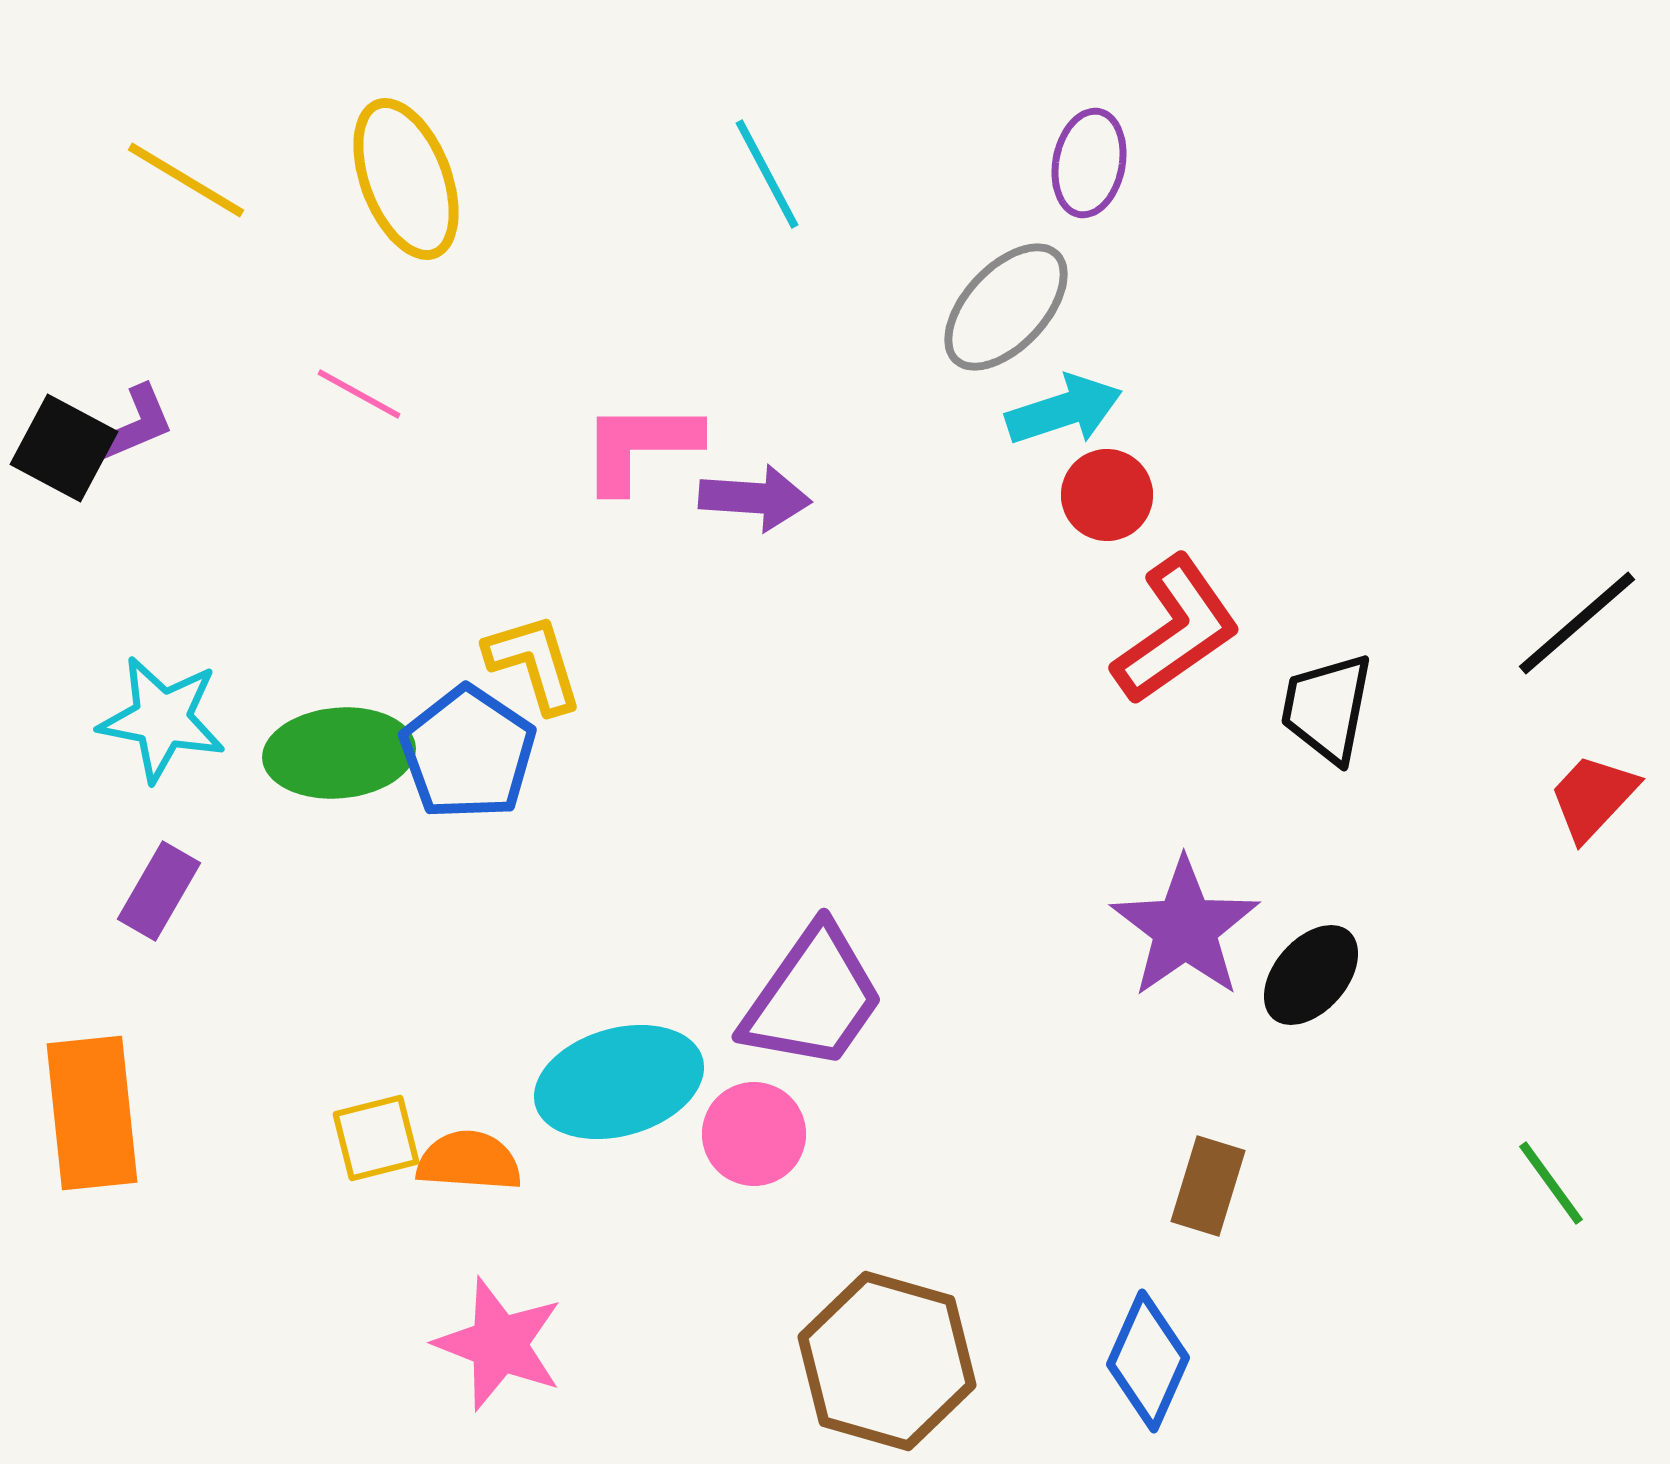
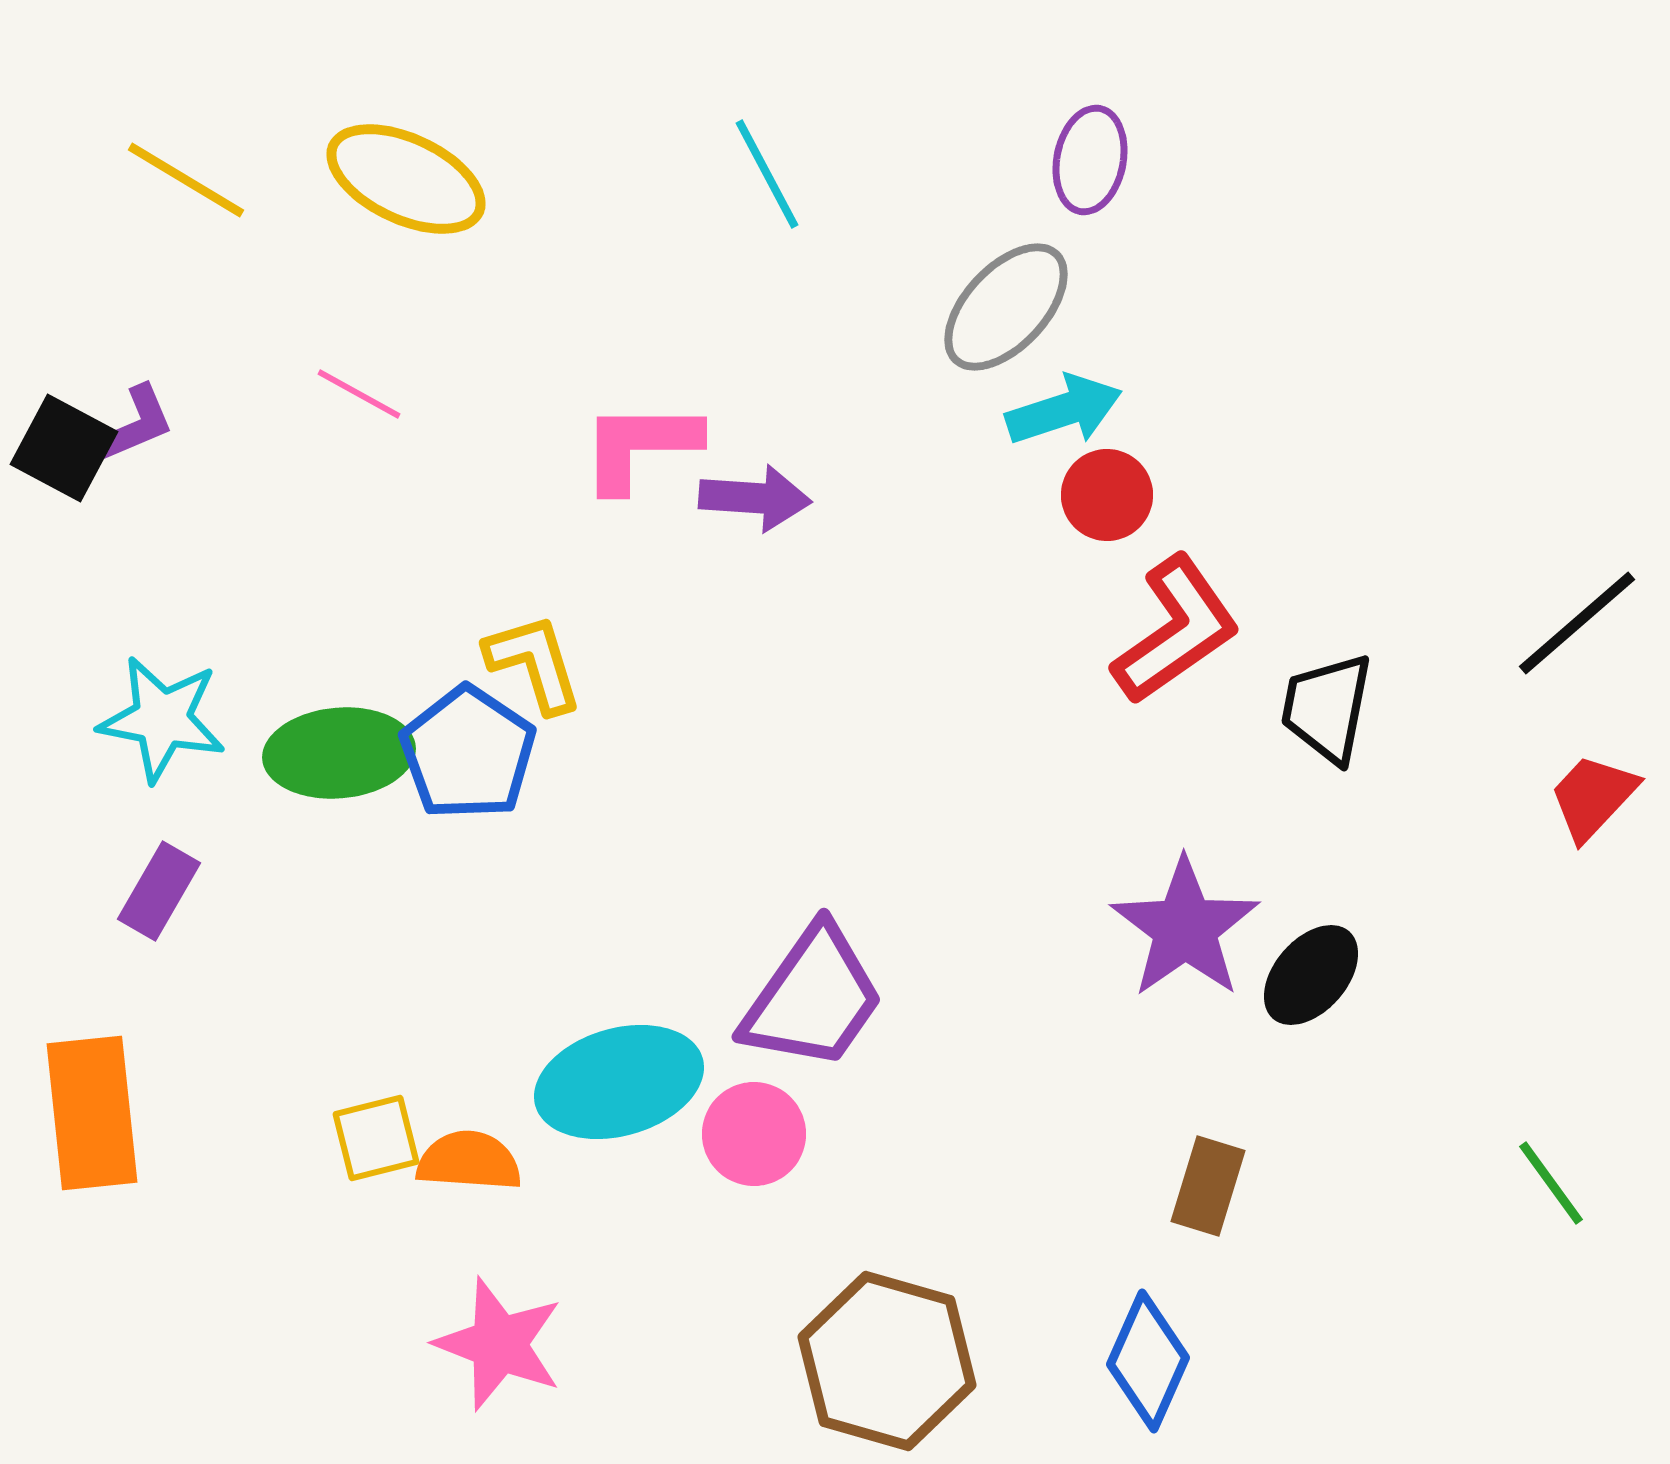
purple ellipse: moved 1 px right, 3 px up
yellow ellipse: rotated 44 degrees counterclockwise
